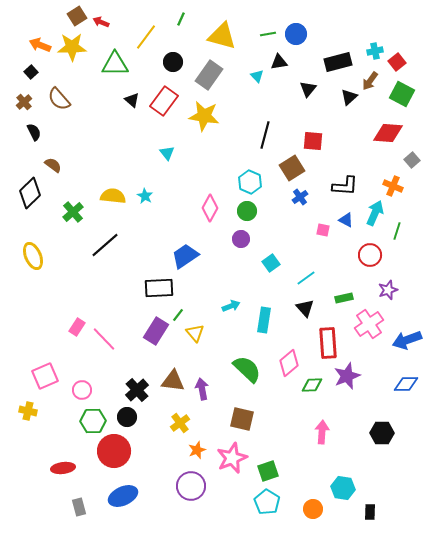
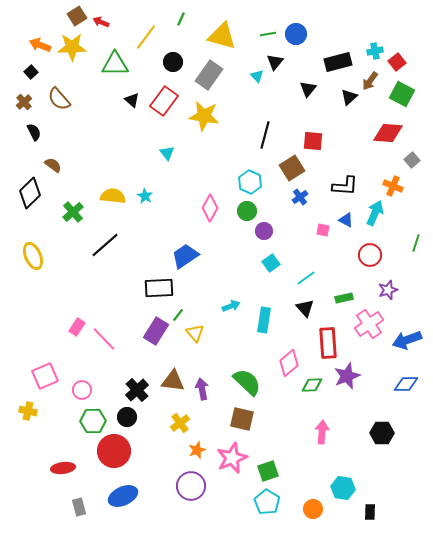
black triangle at (279, 62): moved 4 px left; rotated 42 degrees counterclockwise
green line at (397, 231): moved 19 px right, 12 px down
purple circle at (241, 239): moved 23 px right, 8 px up
green semicircle at (247, 369): moved 13 px down
